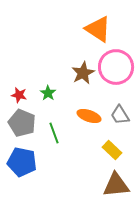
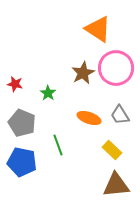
pink circle: moved 1 px down
red star: moved 4 px left, 11 px up
orange ellipse: moved 2 px down
green line: moved 4 px right, 12 px down
